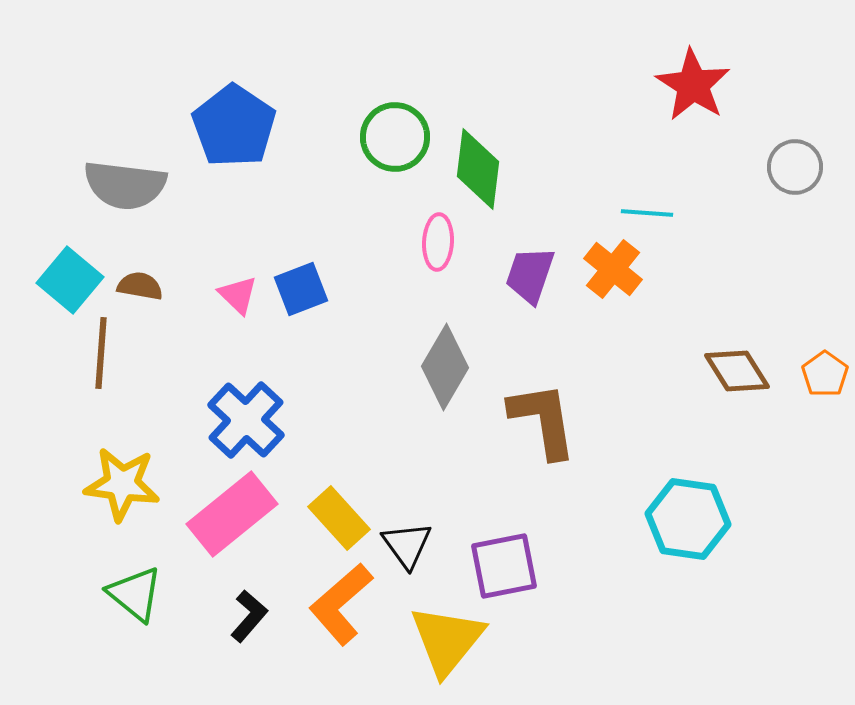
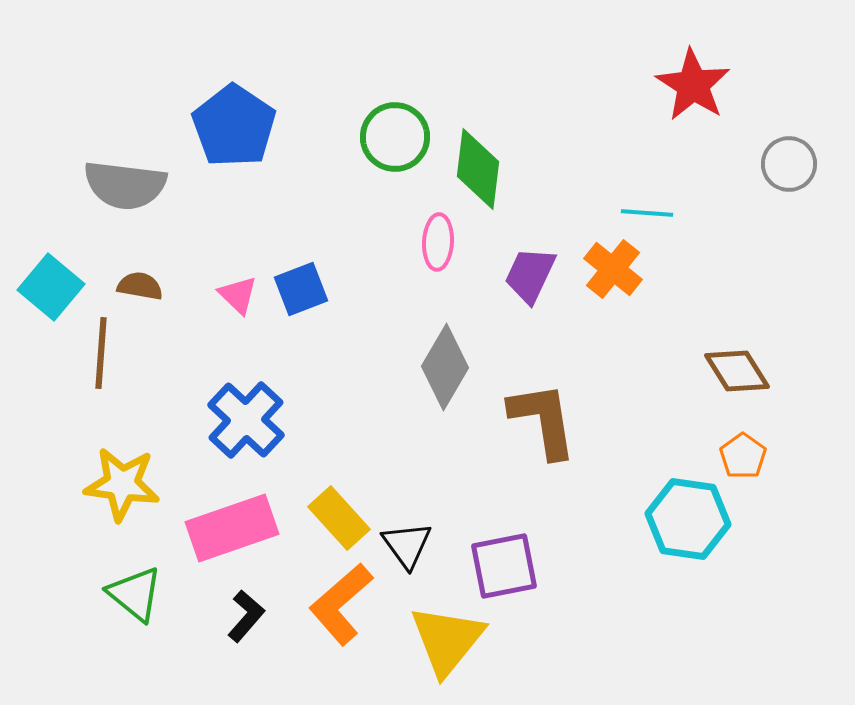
gray circle: moved 6 px left, 3 px up
purple trapezoid: rotated 6 degrees clockwise
cyan square: moved 19 px left, 7 px down
orange pentagon: moved 82 px left, 82 px down
pink rectangle: moved 14 px down; rotated 20 degrees clockwise
black L-shape: moved 3 px left
